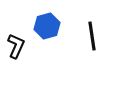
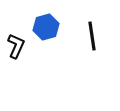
blue hexagon: moved 1 px left, 1 px down
